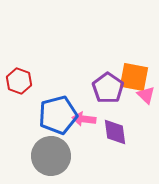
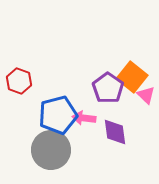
orange square: moved 2 px left; rotated 28 degrees clockwise
pink arrow: moved 1 px up
gray circle: moved 6 px up
